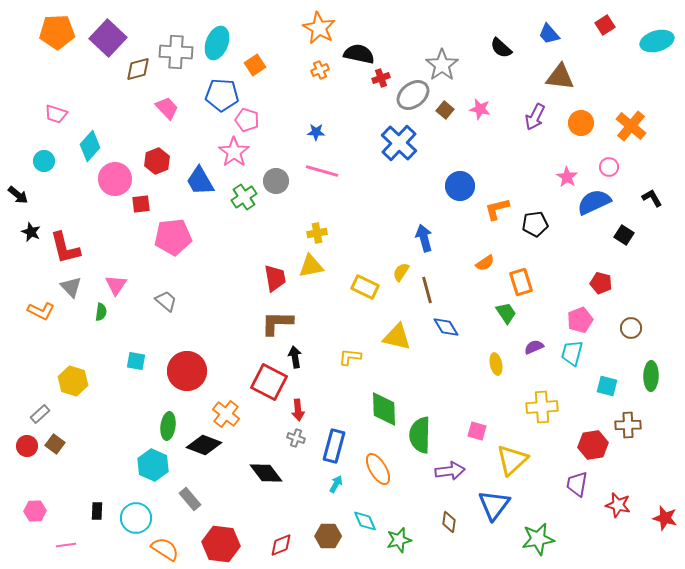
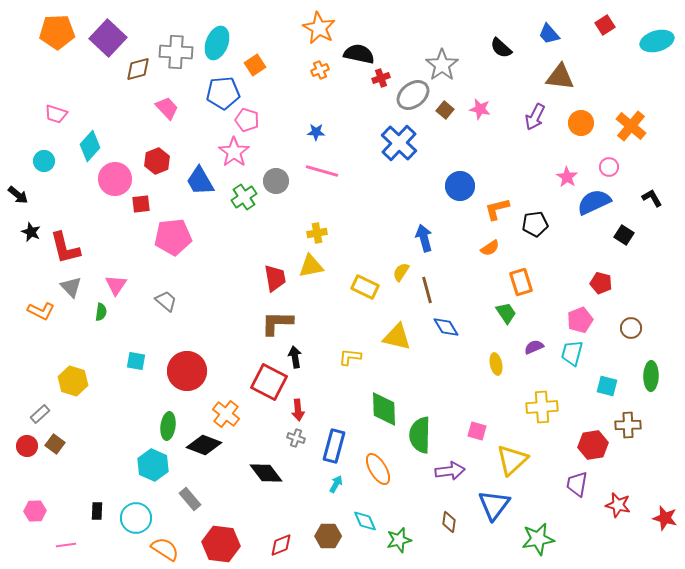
blue pentagon at (222, 95): moved 1 px right, 2 px up; rotated 8 degrees counterclockwise
orange semicircle at (485, 263): moved 5 px right, 15 px up
